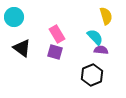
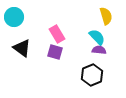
cyan semicircle: moved 2 px right
purple semicircle: moved 2 px left
